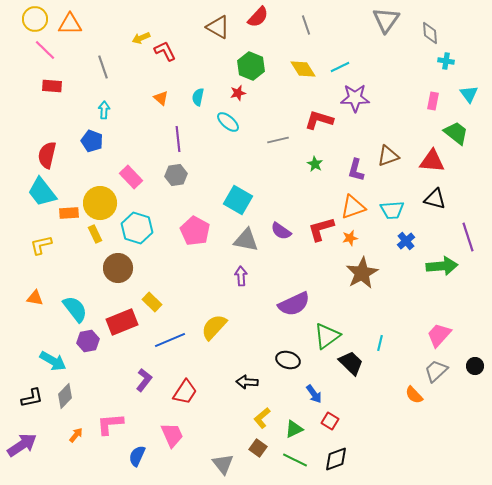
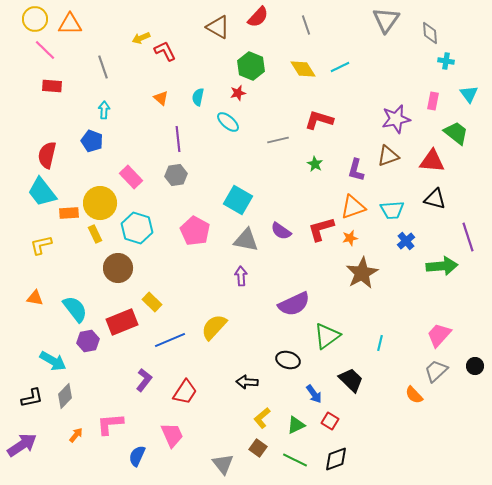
purple star at (355, 98): moved 41 px right, 21 px down; rotated 12 degrees counterclockwise
black trapezoid at (351, 363): moved 17 px down
green triangle at (294, 429): moved 2 px right, 4 px up
